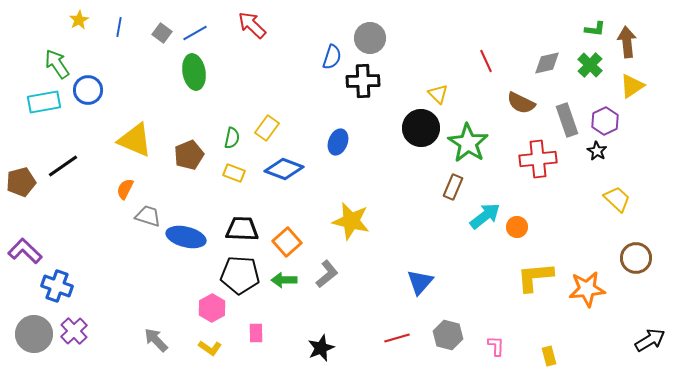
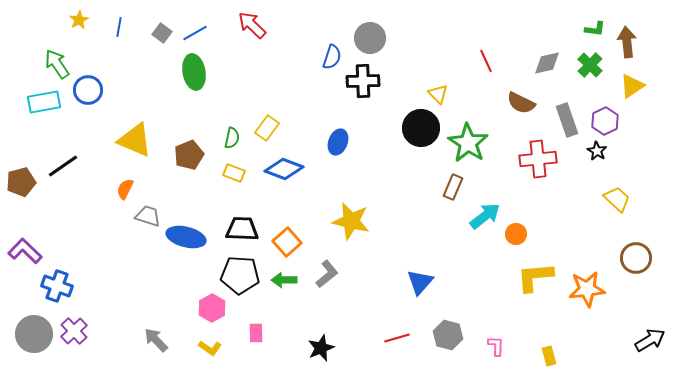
orange circle at (517, 227): moved 1 px left, 7 px down
